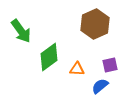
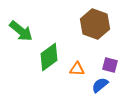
brown hexagon: rotated 16 degrees counterclockwise
green arrow: rotated 15 degrees counterclockwise
purple square: rotated 28 degrees clockwise
blue semicircle: moved 1 px up
